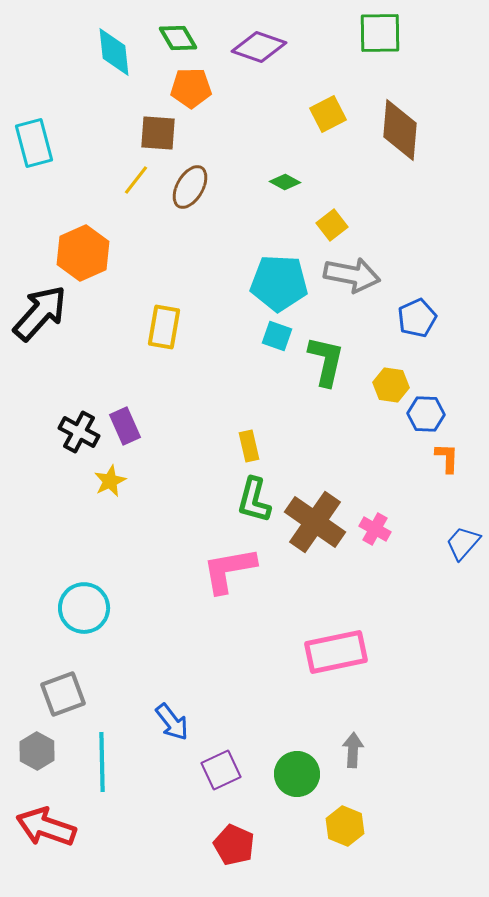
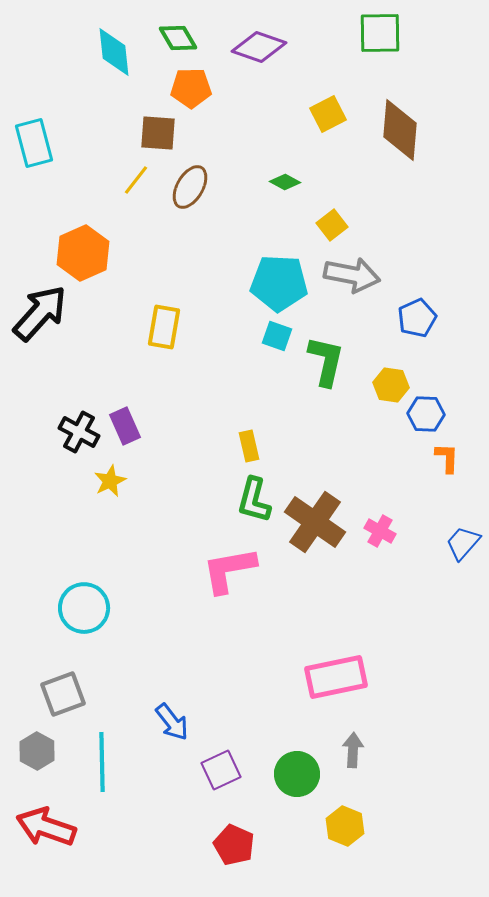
pink cross at (375, 529): moved 5 px right, 2 px down
pink rectangle at (336, 652): moved 25 px down
